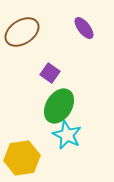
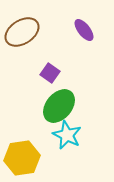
purple ellipse: moved 2 px down
green ellipse: rotated 8 degrees clockwise
